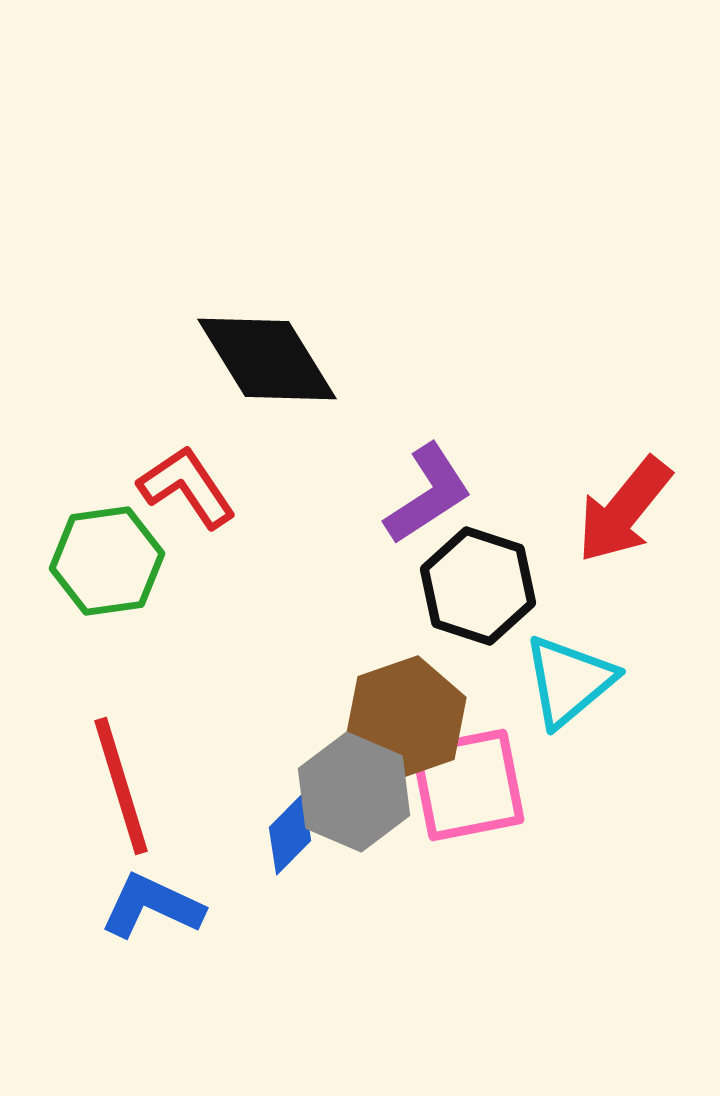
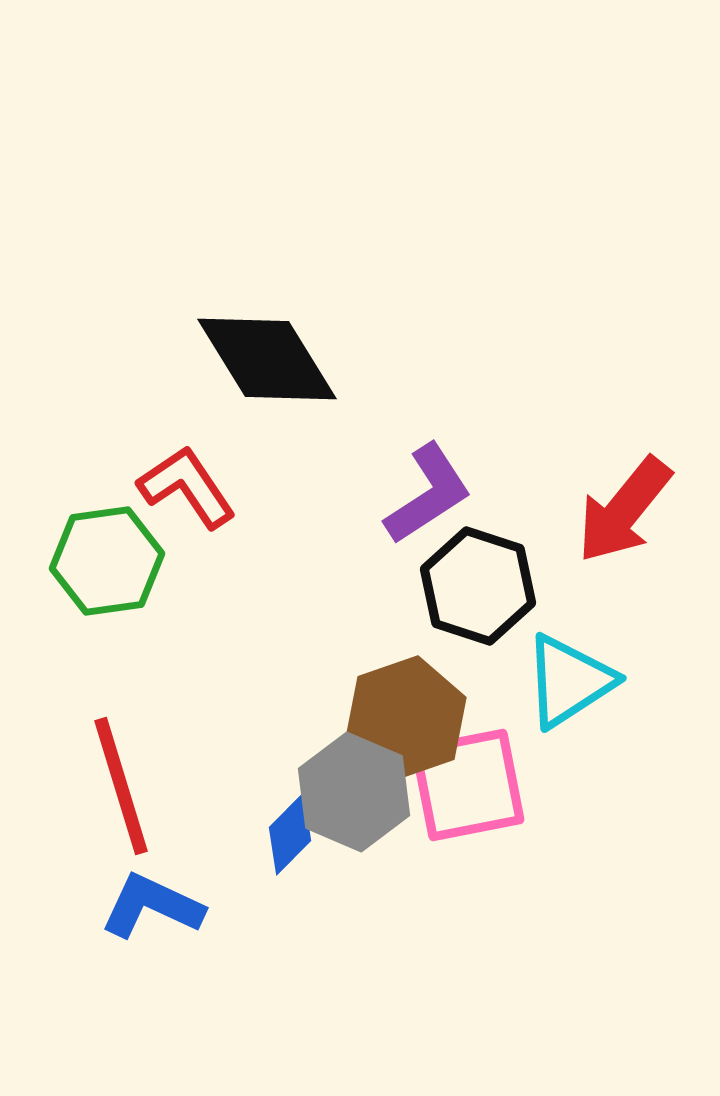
cyan triangle: rotated 7 degrees clockwise
